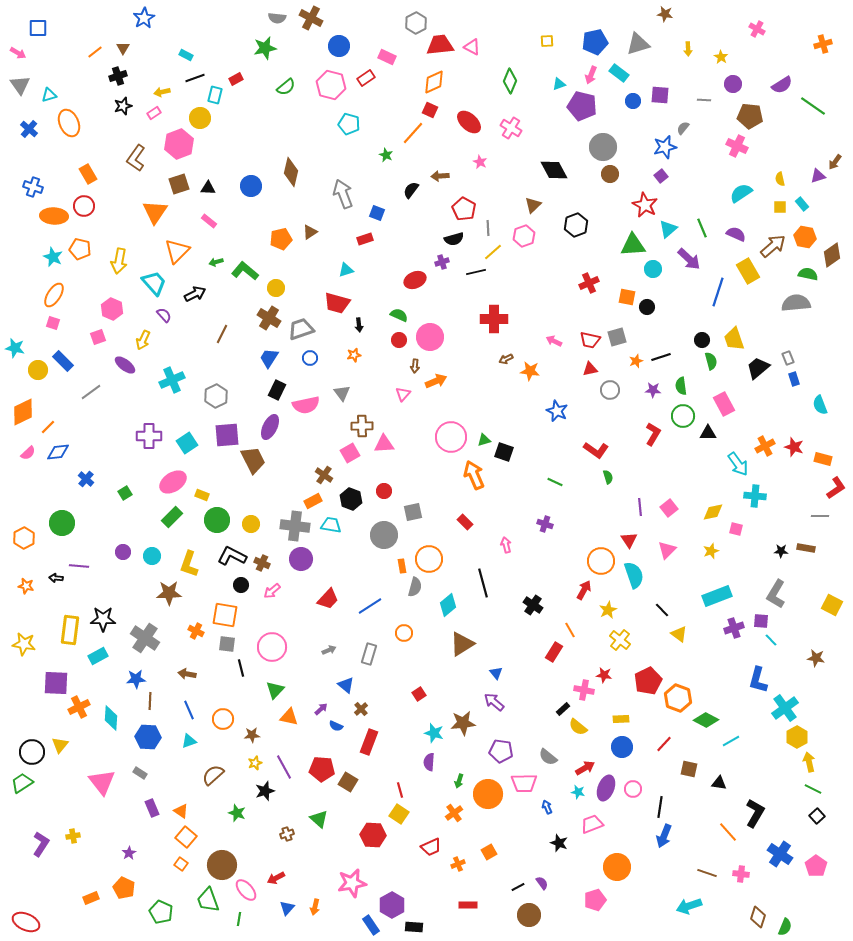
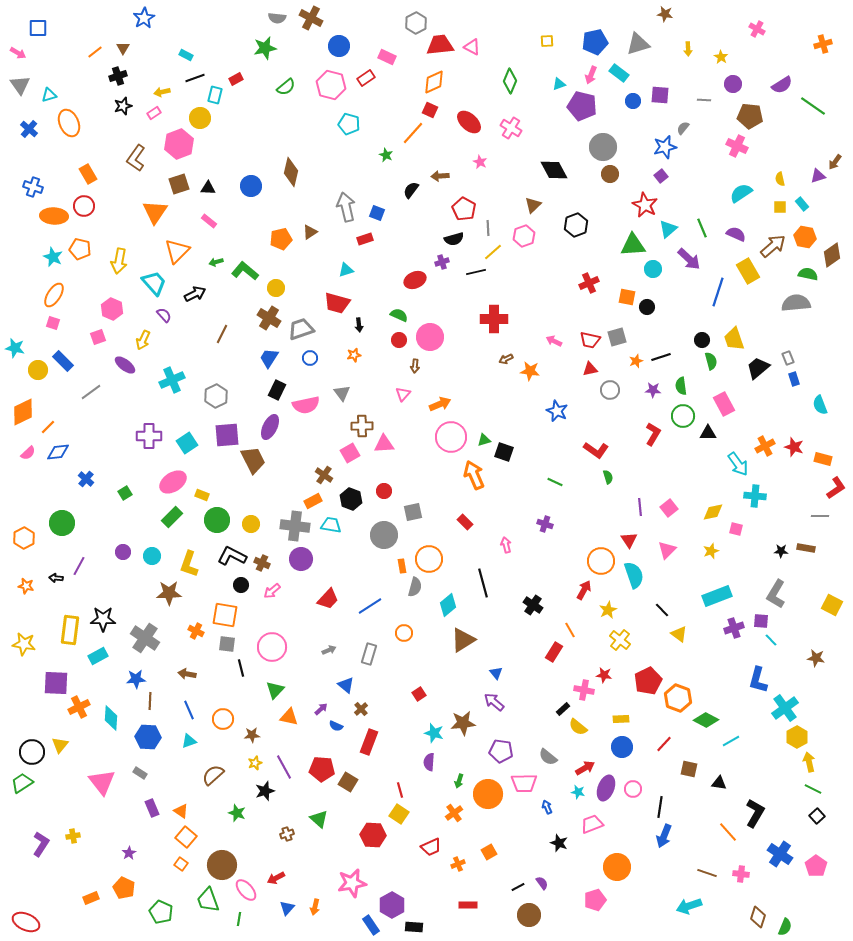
gray arrow at (343, 194): moved 3 px right, 13 px down; rotated 8 degrees clockwise
orange arrow at (436, 381): moved 4 px right, 23 px down
purple line at (79, 566): rotated 66 degrees counterclockwise
brown triangle at (462, 644): moved 1 px right, 4 px up
